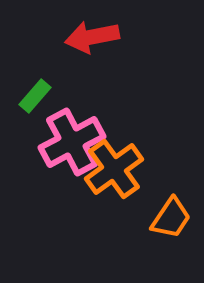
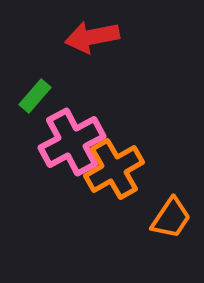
orange cross: rotated 6 degrees clockwise
